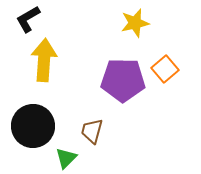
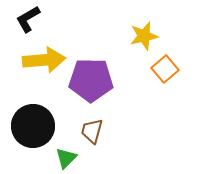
yellow star: moved 9 px right, 13 px down
yellow arrow: rotated 81 degrees clockwise
purple pentagon: moved 32 px left
